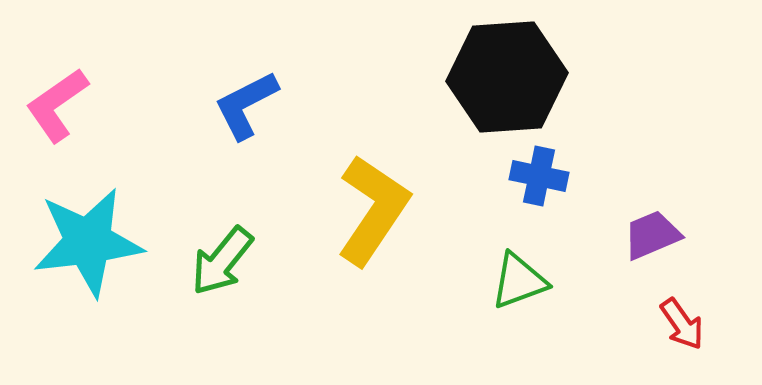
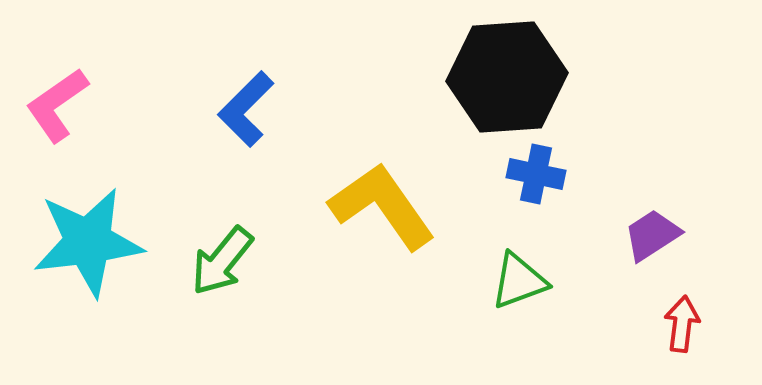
blue L-shape: moved 4 px down; rotated 18 degrees counterclockwise
blue cross: moved 3 px left, 2 px up
yellow L-shape: moved 9 px right, 4 px up; rotated 69 degrees counterclockwise
purple trapezoid: rotated 10 degrees counterclockwise
red arrow: rotated 138 degrees counterclockwise
